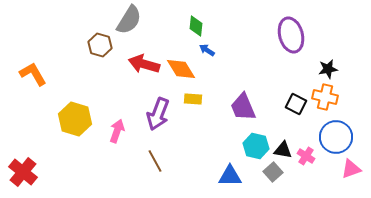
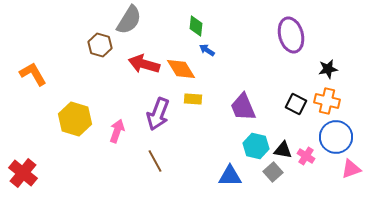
orange cross: moved 2 px right, 4 px down
red cross: moved 1 px down
